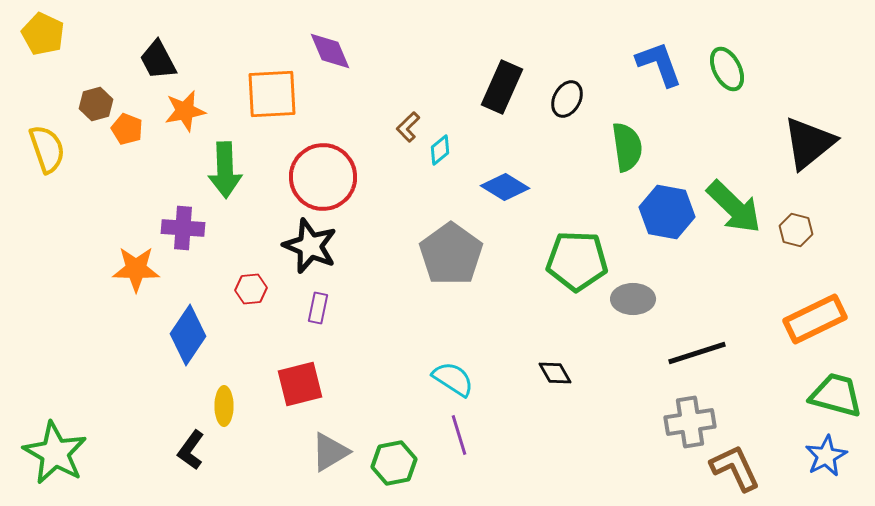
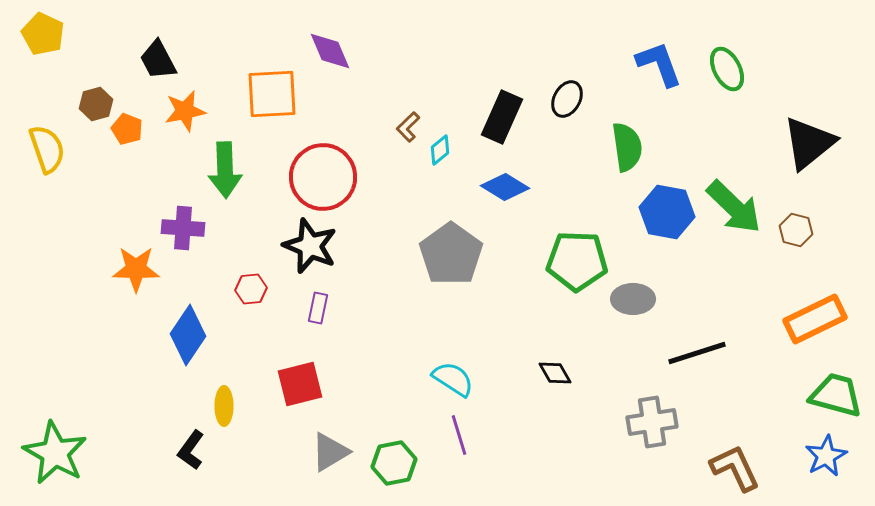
black rectangle at (502, 87): moved 30 px down
gray cross at (690, 422): moved 38 px left
